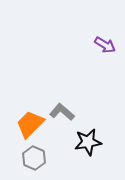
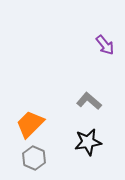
purple arrow: rotated 20 degrees clockwise
gray L-shape: moved 27 px right, 11 px up
